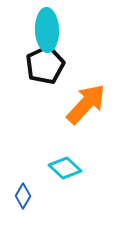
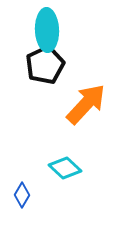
blue diamond: moved 1 px left, 1 px up
